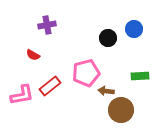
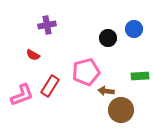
pink pentagon: moved 1 px up
red rectangle: rotated 20 degrees counterclockwise
pink L-shape: rotated 10 degrees counterclockwise
